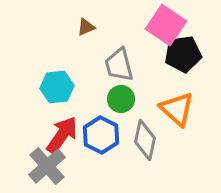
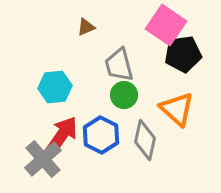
cyan hexagon: moved 2 px left
green circle: moved 3 px right, 4 px up
gray cross: moved 4 px left, 7 px up
